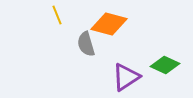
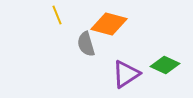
purple triangle: moved 3 px up
